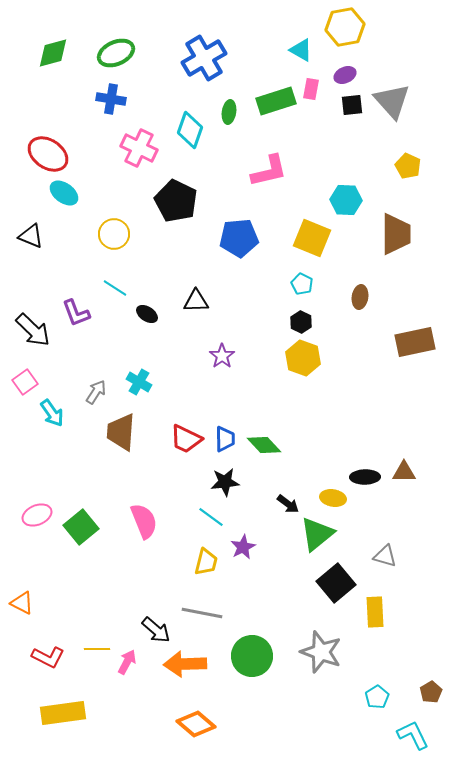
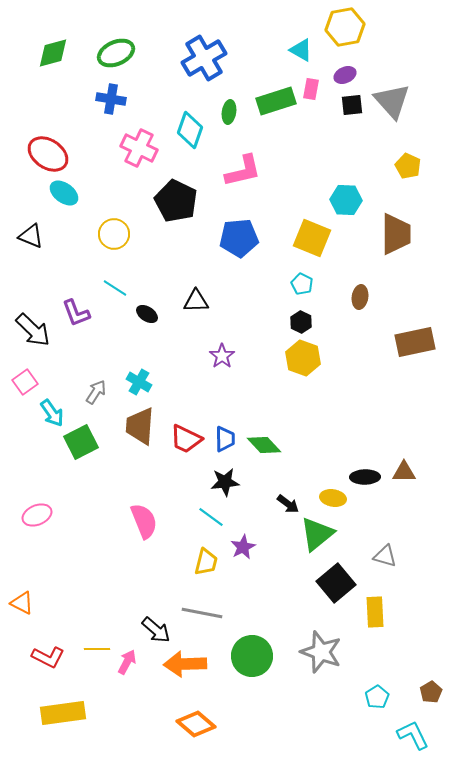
pink L-shape at (269, 171): moved 26 px left
brown trapezoid at (121, 432): moved 19 px right, 6 px up
green square at (81, 527): moved 85 px up; rotated 12 degrees clockwise
